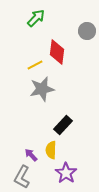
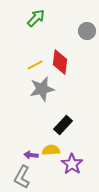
red diamond: moved 3 px right, 10 px down
yellow semicircle: rotated 84 degrees clockwise
purple arrow: rotated 40 degrees counterclockwise
purple star: moved 6 px right, 9 px up
